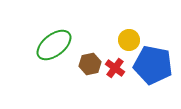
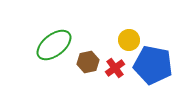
brown hexagon: moved 2 px left, 2 px up
red cross: rotated 18 degrees clockwise
